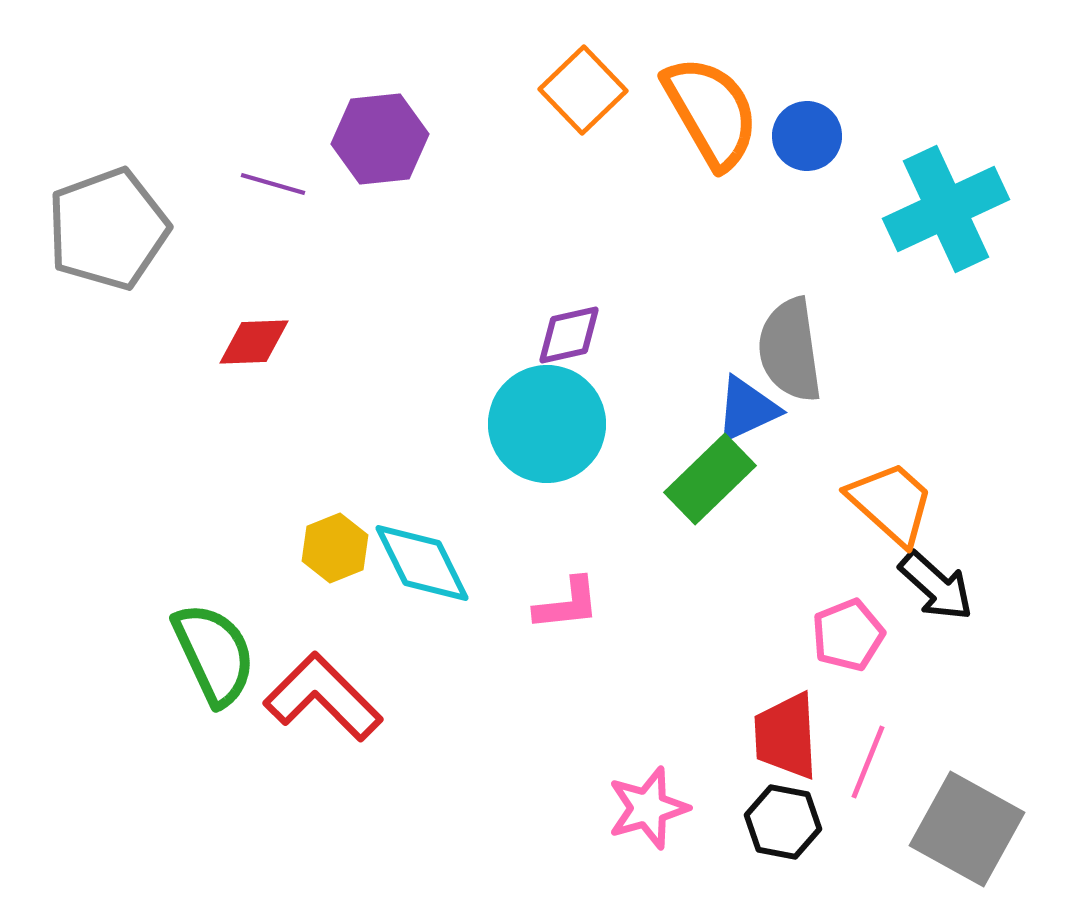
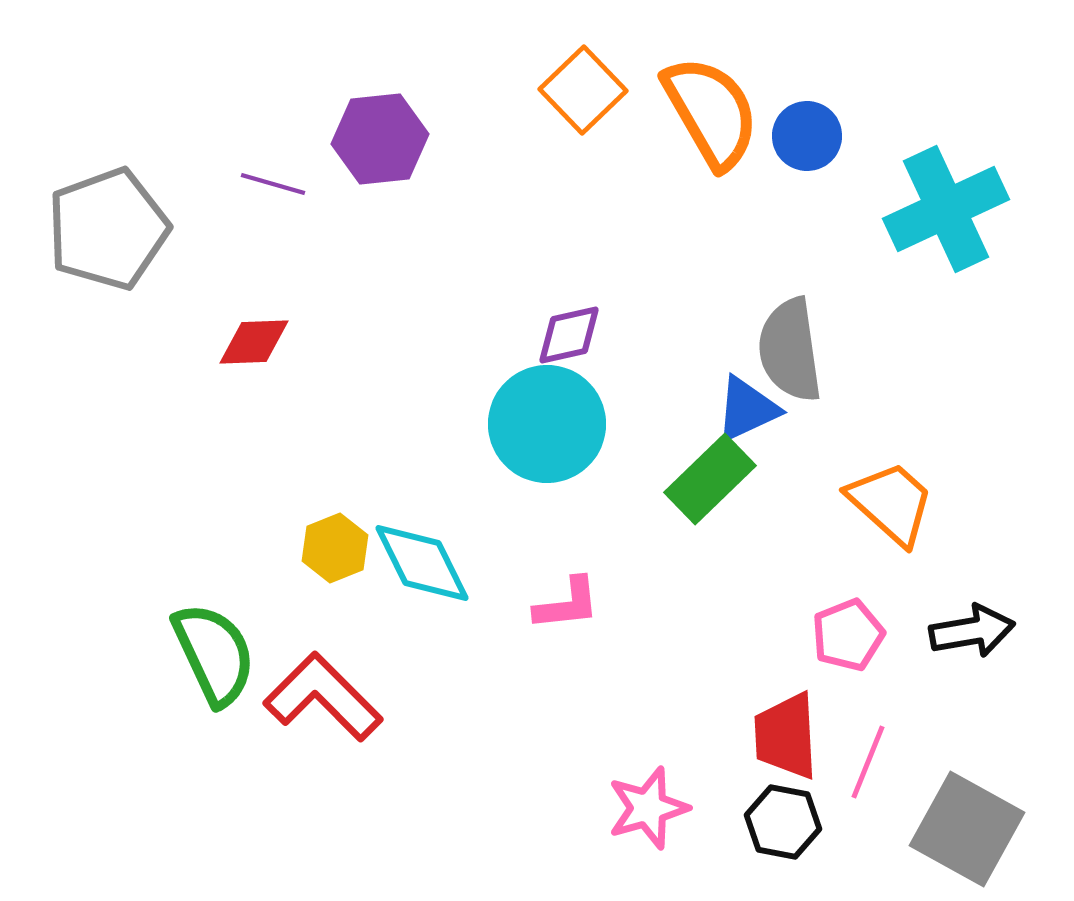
black arrow: moved 36 px right, 45 px down; rotated 52 degrees counterclockwise
